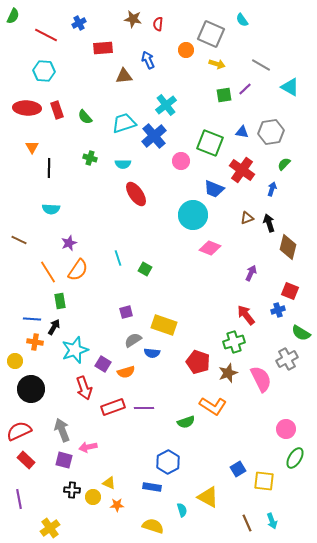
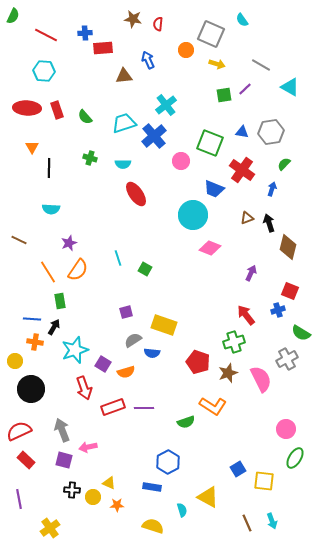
blue cross at (79, 23): moved 6 px right, 10 px down; rotated 24 degrees clockwise
